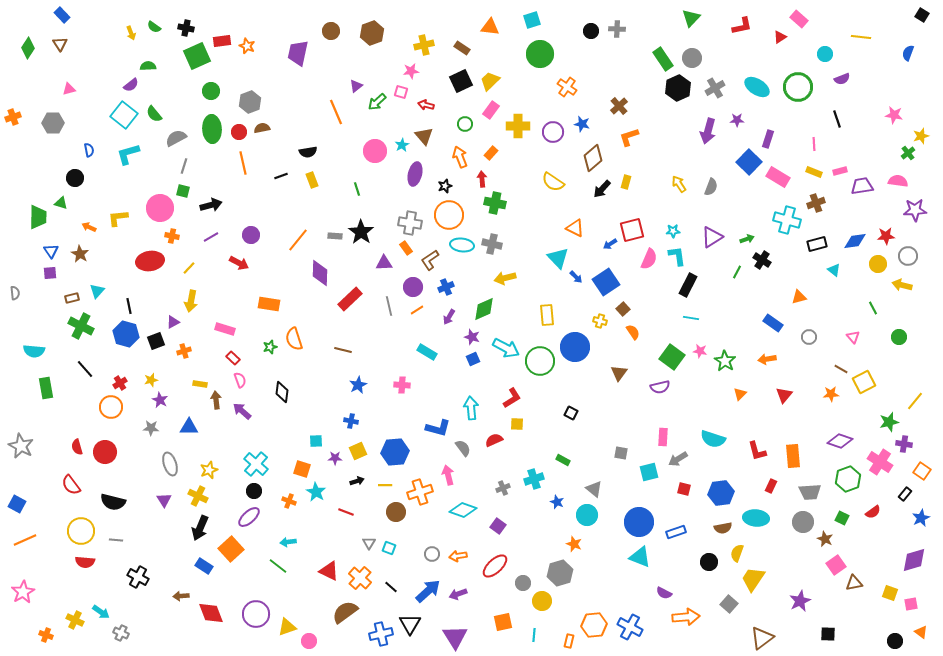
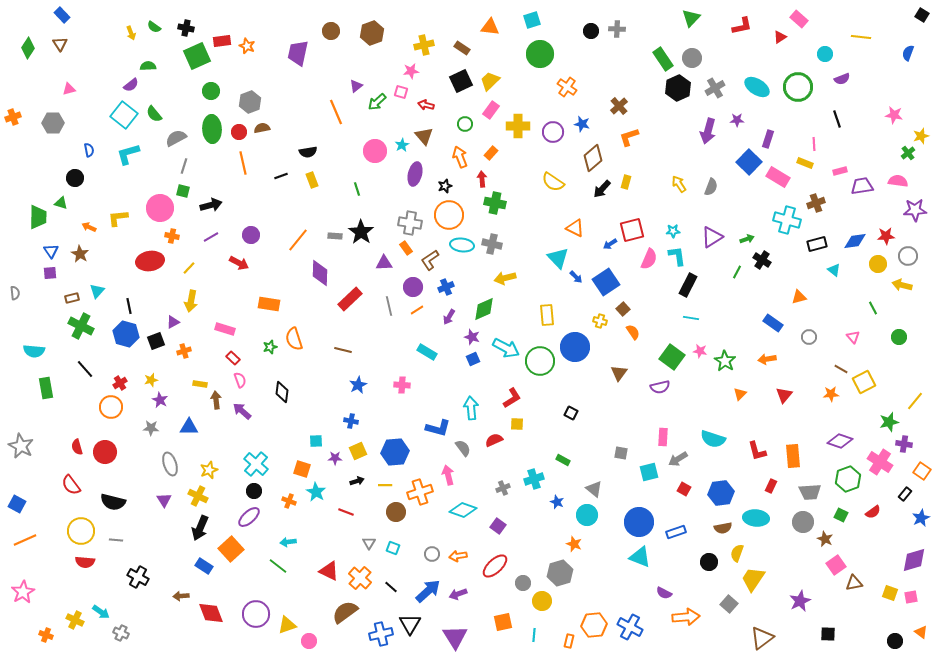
yellow rectangle at (814, 172): moved 9 px left, 9 px up
red square at (684, 489): rotated 16 degrees clockwise
green square at (842, 518): moved 1 px left, 3 px up
cyan square at (389, 548): moved 4 px right
pink square at (911, 604): moved 7 px up
yellow triangle at (287, 627): moved 2 px up
